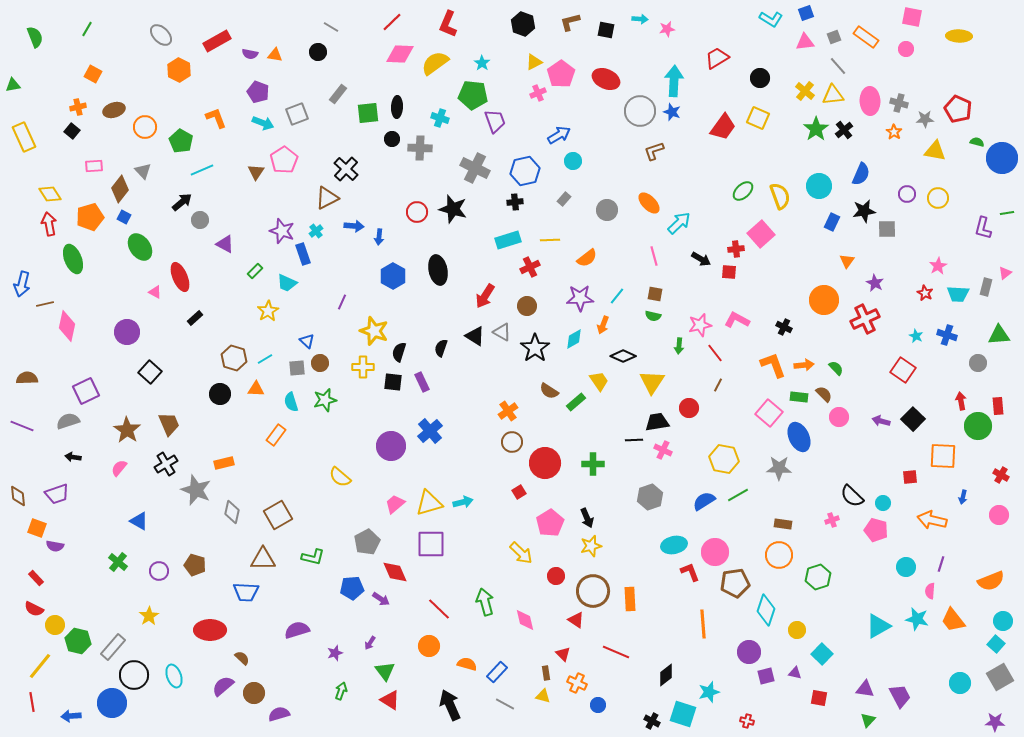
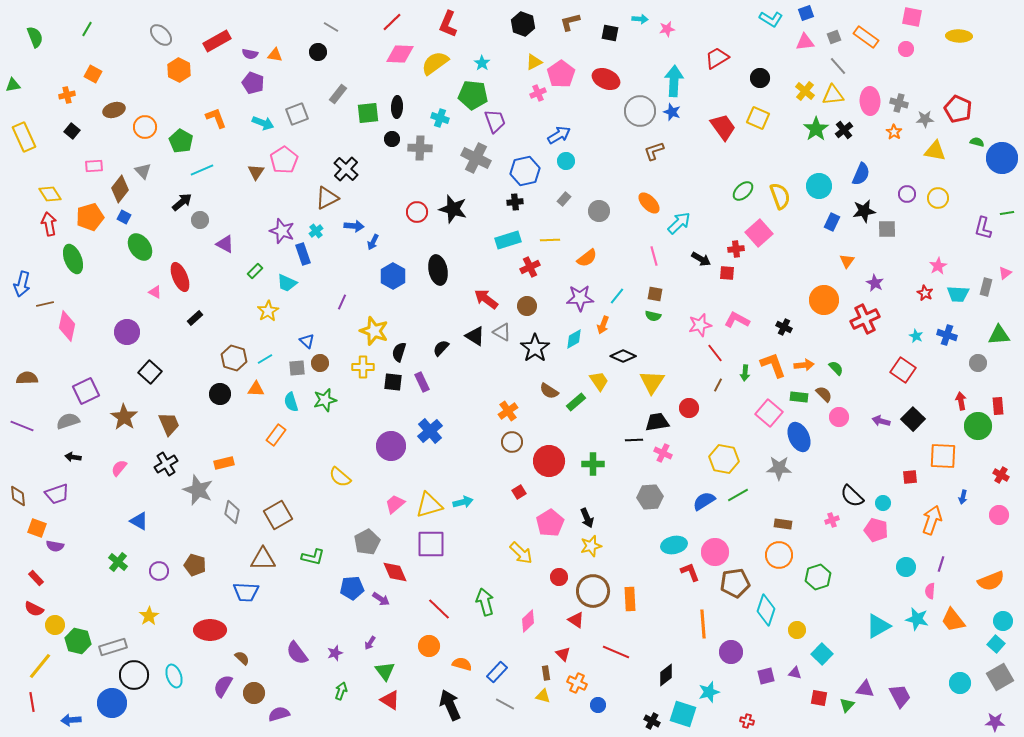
black square at (606, 30): moved 4 px right, 3 px down
purple pentagon at (258, 92): moved 5 px left, 9 px up
orange cross at (78, 107): moved 11 px left, 12 px up
red trapezoid at (723, 127): rotated 72 degrees counterclockwise
cyan circle at (573, 161): moved 7 px left
gray cross at (475, 168): moved 1 px right, 10 px up
gray circle at (607, 210): moved 8 px left, 1 px down
pink square at (761, 234): moved 2 px left, 1 px up
blue arrow at (379, 237): moved 6 px left, 5 px down; rotated 21 degrees clockwise
red square at (729, 272): moved 2 px left, 1 px down
red arrow at (485, 296): moved 1 px right, 3 px down; rotated 95 degrees clockwise
green arrow at (679, 346): moved 66 px right, 27 px down
black semicircle at (441, 348): rotated 24 degrees clockwise
brown star at (127, 430): moved 3 px left, 13 px up
pink cross at (663, 450): moved 3 px down
red circle at (545, 463): moved 4 px right, 2 px up
gray star at (196, 490): moved 2 px right
gray hexagon at (650, 497): rotated 15 degrees clockwise
yellow triangle at (429, 503): moved 2 px down
orange arrow at (932, 520): rotated 96 degrees clockwise
red circle at (556, 576): moved 3 px right, 1 px down
pink diamond at (525, 620): moved 3 px right, 1 px down; rotated 60 degrees clockwise
purple semicircle at (297, 630): moved 23 px down; rotated 110 degrees counterclockwise
gray rectangle at (113, 647): rotated 32 degrees clockwise
purple circle at (749, 652): moved 18 px left
orange semicircle at (467, 664): moved 5 px left
purple semicircle at (223, 686): rotated 20 degrees counterclockwise
blue arrow at (71, 716): moved 4 px down
green triangle at (868, 720): moved 21 px left, 15 px up
